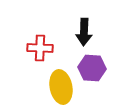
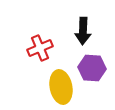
black arrow: moved 1 px left, 1 px up
red cross: rotated 25 degrees counterclockwise
